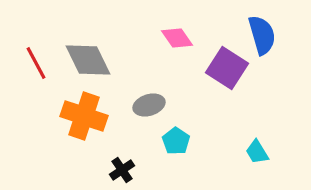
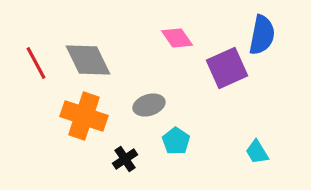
blue semicircle: rotated 27 degrees clockwise
purple square: rotated 33 degrees clockwise
black cross: moved 3 px right, 11 px up
